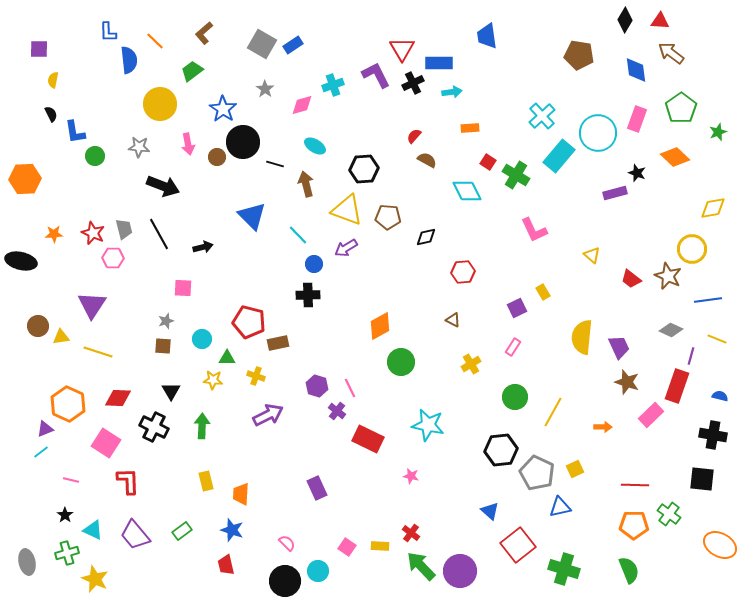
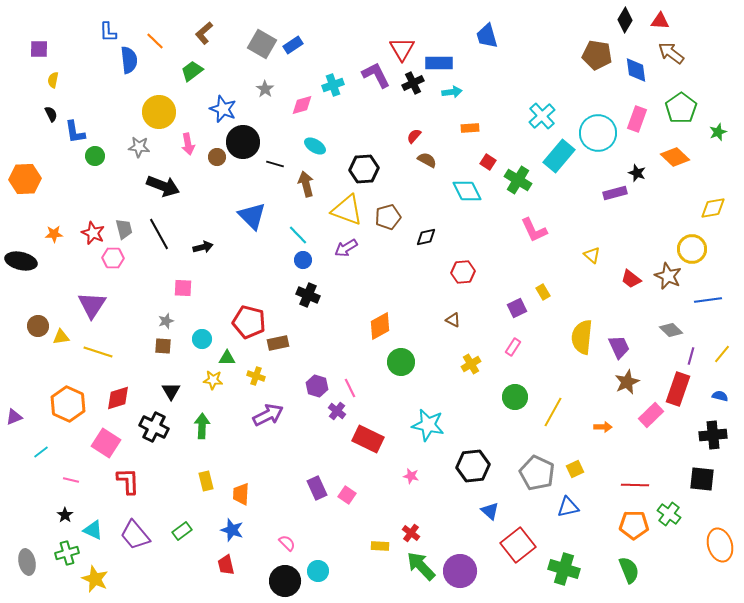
blue trapezoid at (487, 36): rotated 8 degrees counterclockwise
brown pentagon at (579, 55): moved 18 px right
yellow circle at (160, 104): moved 1 px left, 8 px down
blue star at (223, 109): rotated 12 degrees counterclockwise
green cross at (516, 175): moved 2 px right, 5 px down
brown pentagon at (388, 217): rotated 20 degrees counterclockwise
blue circle at (314, 264): moved 11 px left, 4 px up
black cross at (308, 295): rotated 25 degrees clockwise
gray diamond at (671, 330): rotated 20 degrees clockwise
yellow line at (717, 339): moved 5 px right, 15 px down; rotated 72 degrees counterclockwise
brown star at (627, 382): rotated 30 degrees clockwise
red rectangle at (677, 386): moved 1 px right, 3 px down
red diamond at (118, 398): rotated 20 degrees counterclockwise
purple triangle at (45, 429): moved 31 px left, 12 px up
black cross at (713, 435): rotated 16 degrees counterclockwise
black hexagon at (501, 450): moved 28 px left, 16 px down
blue triangle at (560, 507): moved 8 px right
orange ellipse at (720, 545): rotated 44 degrees clockwise
pink square at (347, 547): moved 52 px up
